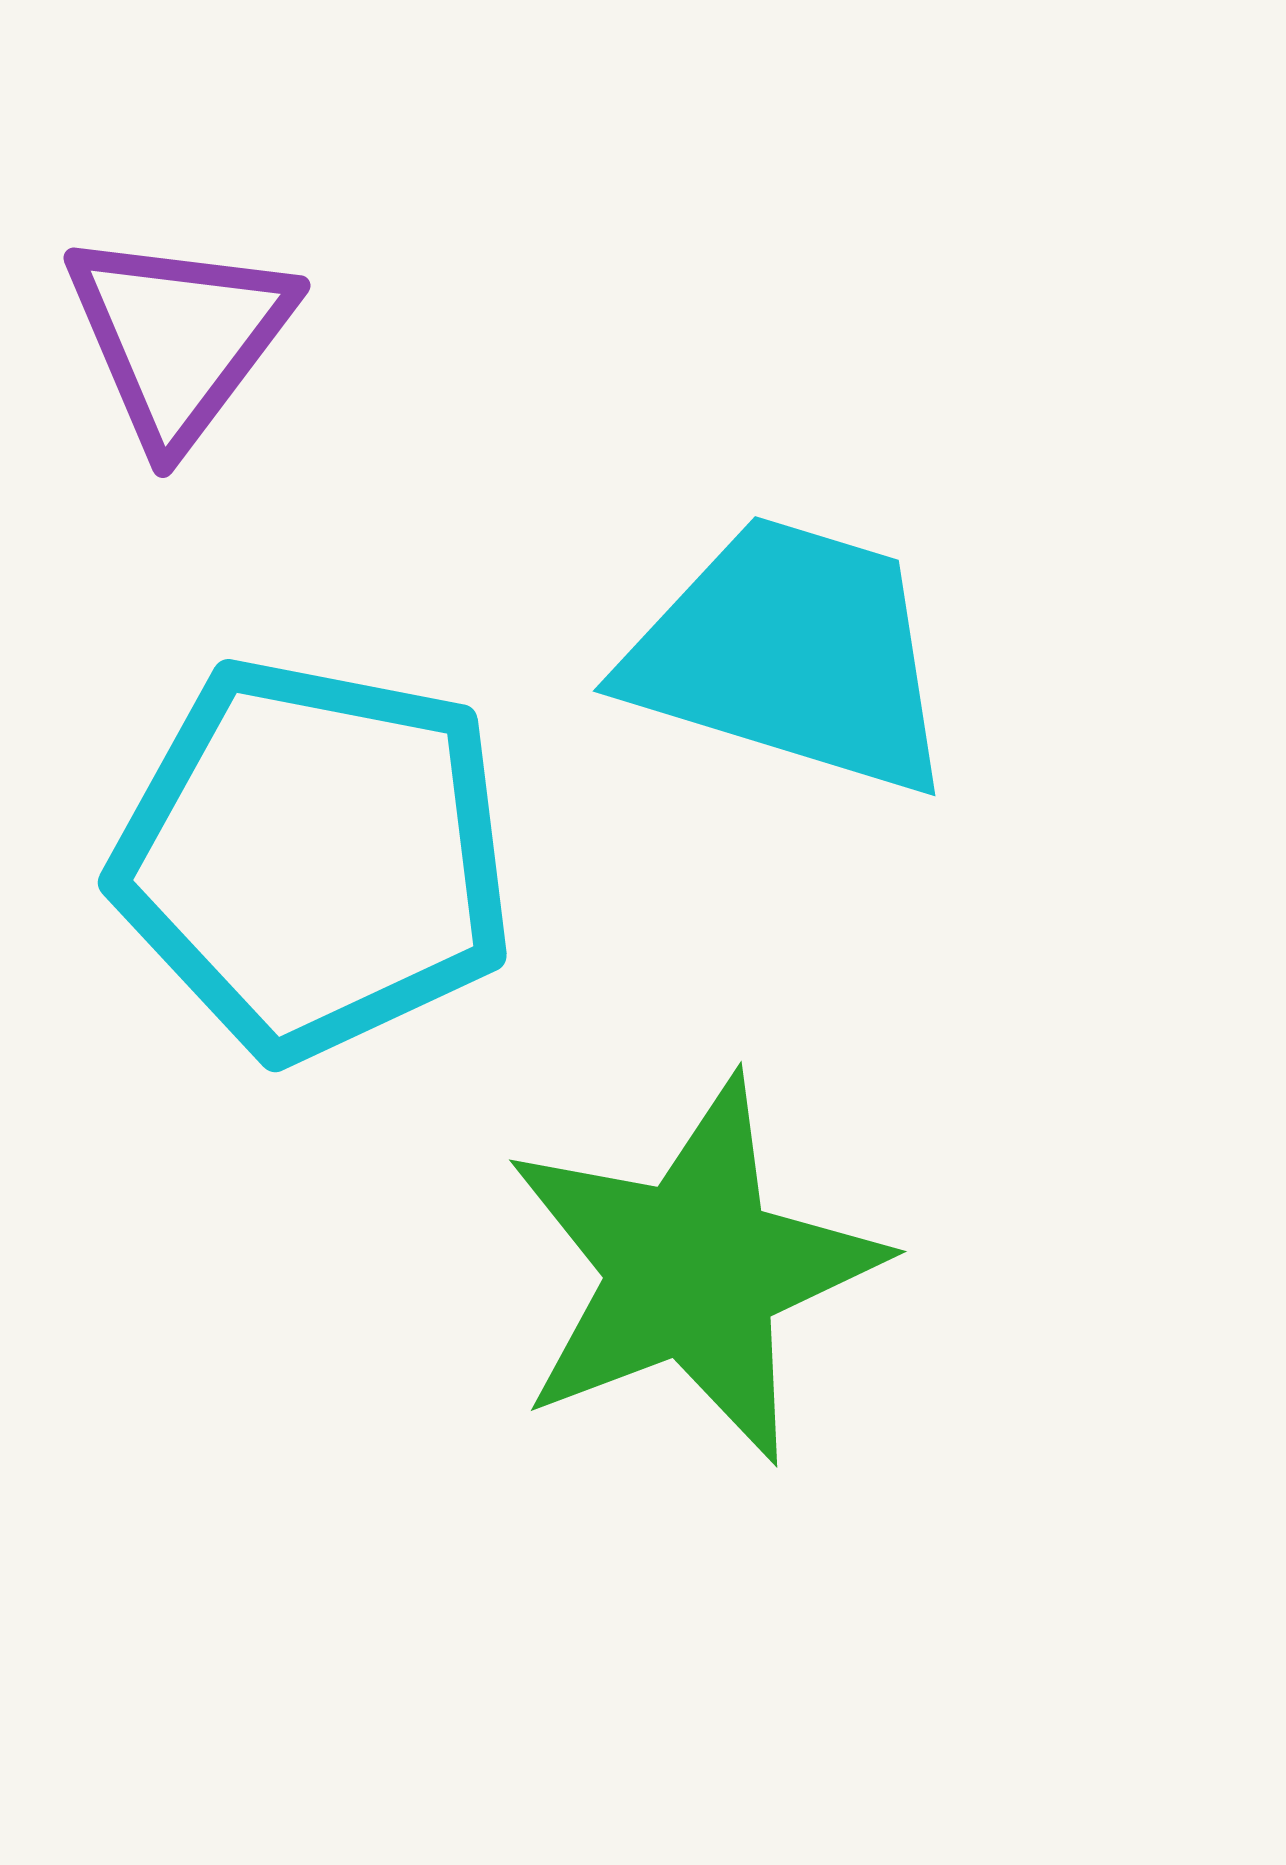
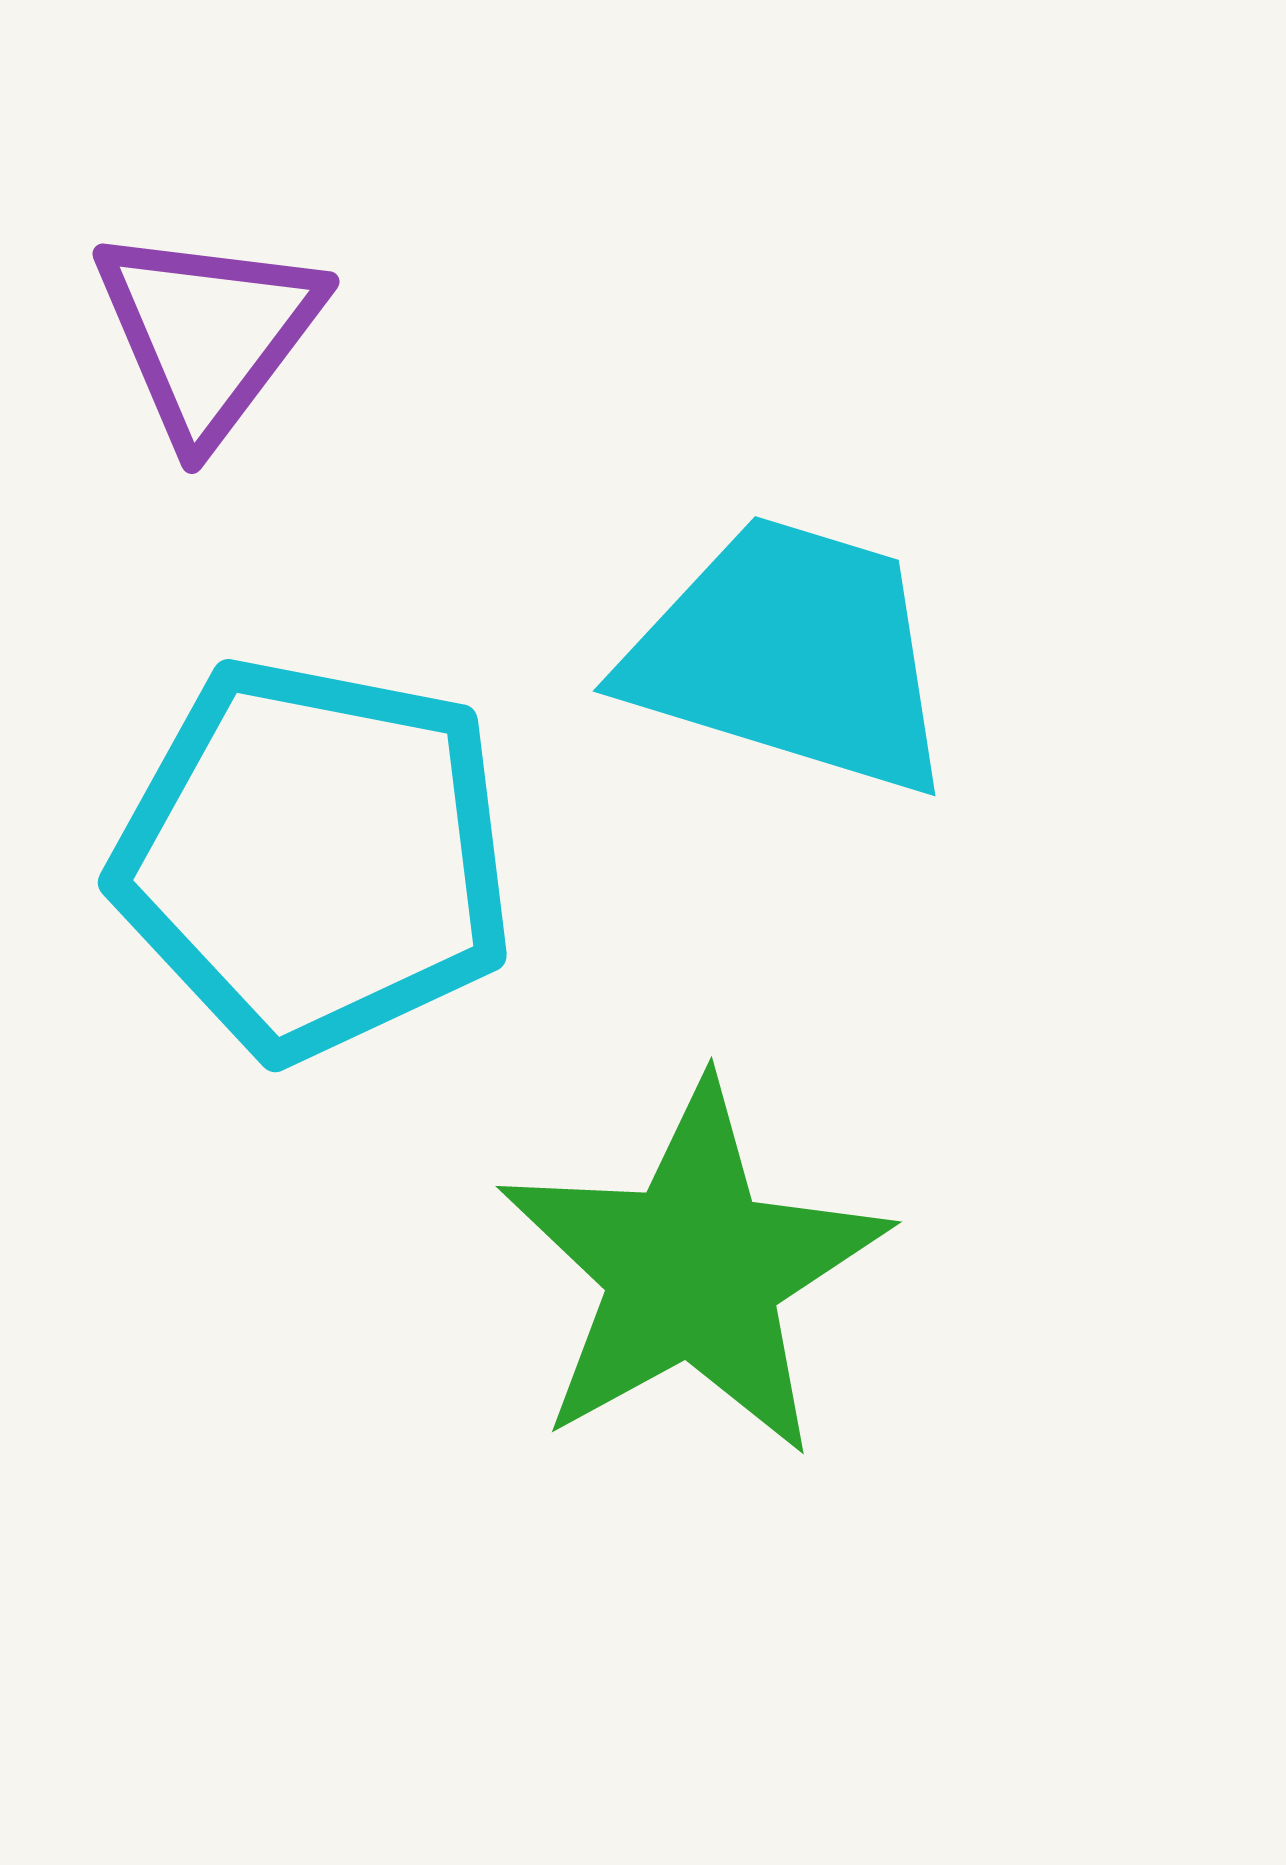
purple triangle: moved 29 px right, 4 px up
green star: rotated 8 degrees counterclockwise
